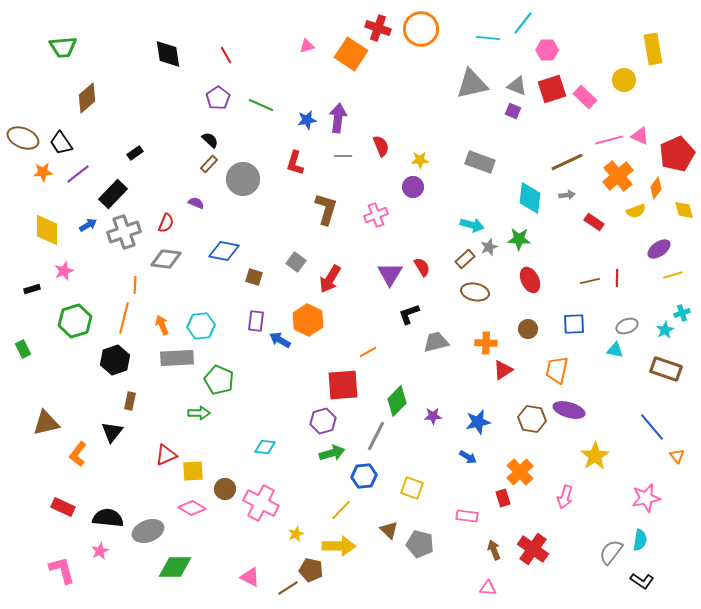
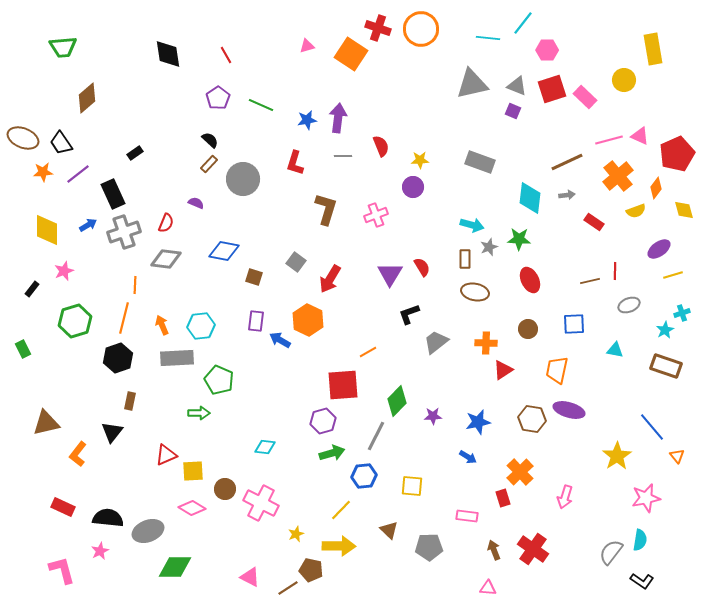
black rectangle at (113, 194): rotated 68 degrees counterclockwise
brown rectangle at (465, 259): rotated 48 degrees counterclockwise
red line at (617, 278): moved 2 px left, 7 px up
black rectangle at (32, 289): rotated 35 degrees counterclockwise
gray ellipse at (627, 326): moved 2 px right, 21 px up
gray trapezoid at (436, 342): rotated 24 degrees counterclockwise
black hexagon at (115, 360): moved 3 px right, 2 px up
brown rectangle at (666, 369): moved 3 px up
yellow star at (595, 456): moved 22 px right
yellow square at (412, 488): moved 2 px up; rotated 15 degrees counterclockwise
gray pentagon at (420, 544): moved 9 px right, 3 px down; rotated 16 degrees counterclockwise
